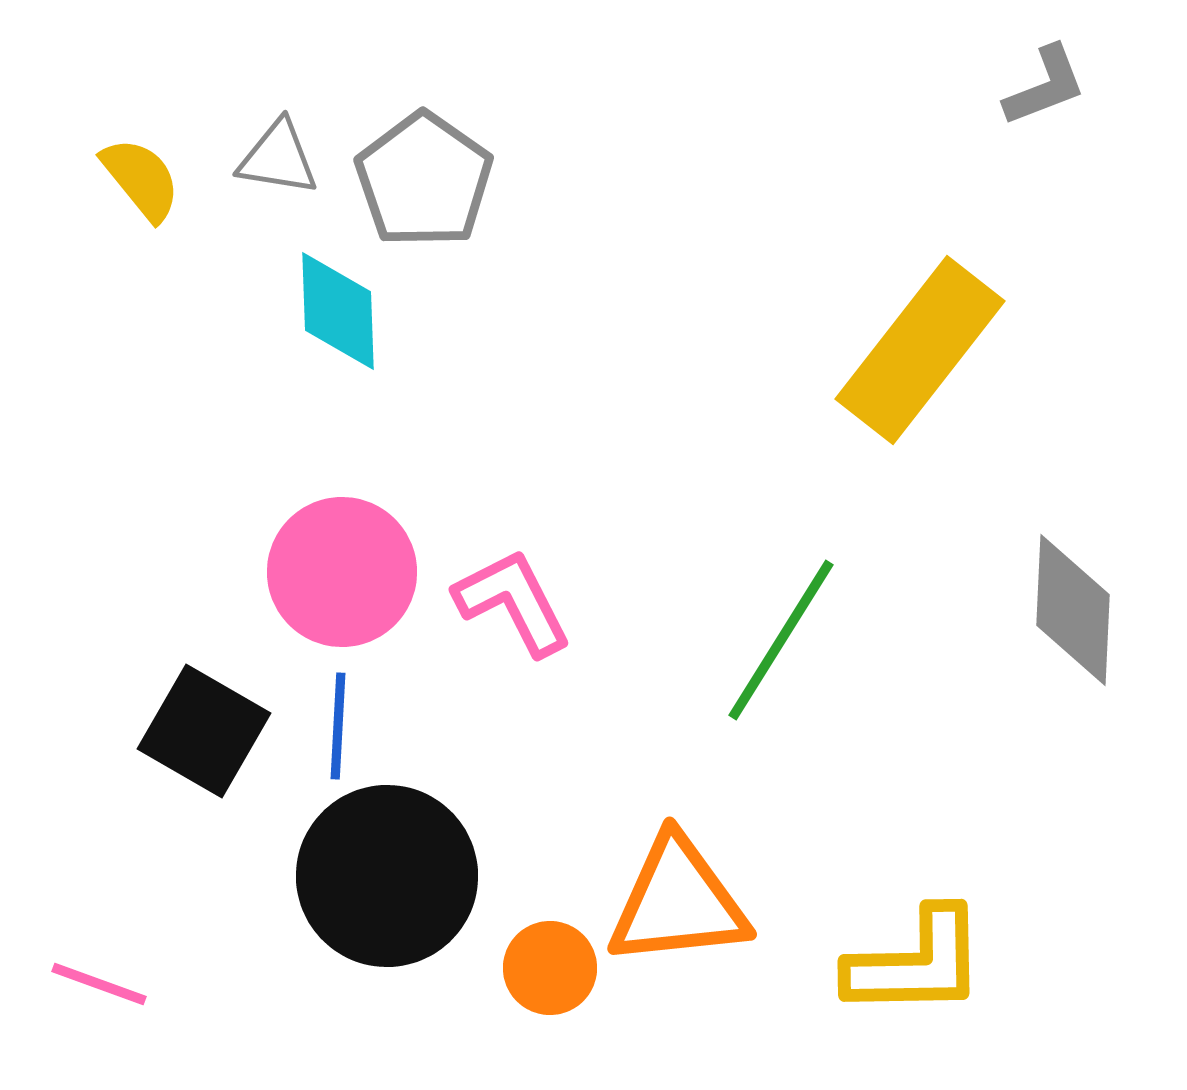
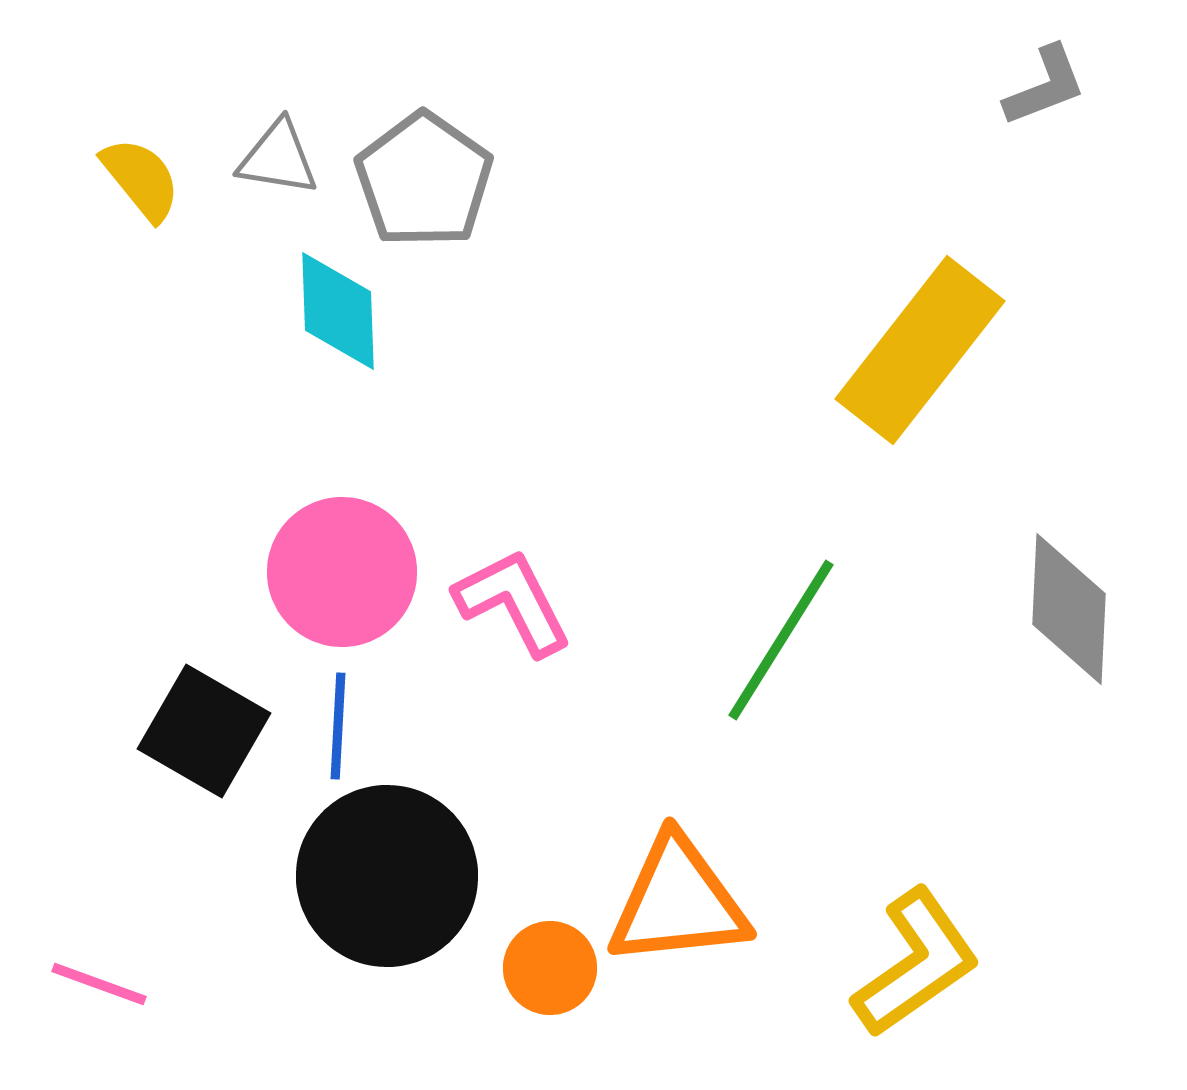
gray diamond: moved 4 px left, 1 px up
yellow L-shape: rotated 34 degrees counterclockwise
